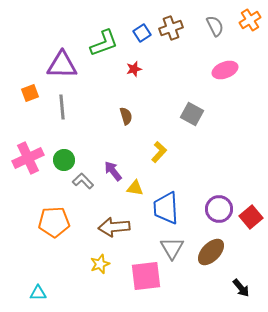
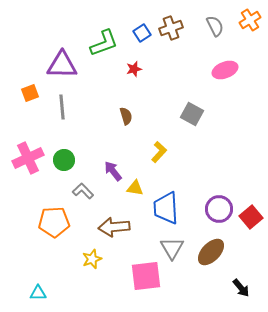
gray L-shape: moved 10 px down
yellow star: moved 8 px left, 5 px up
